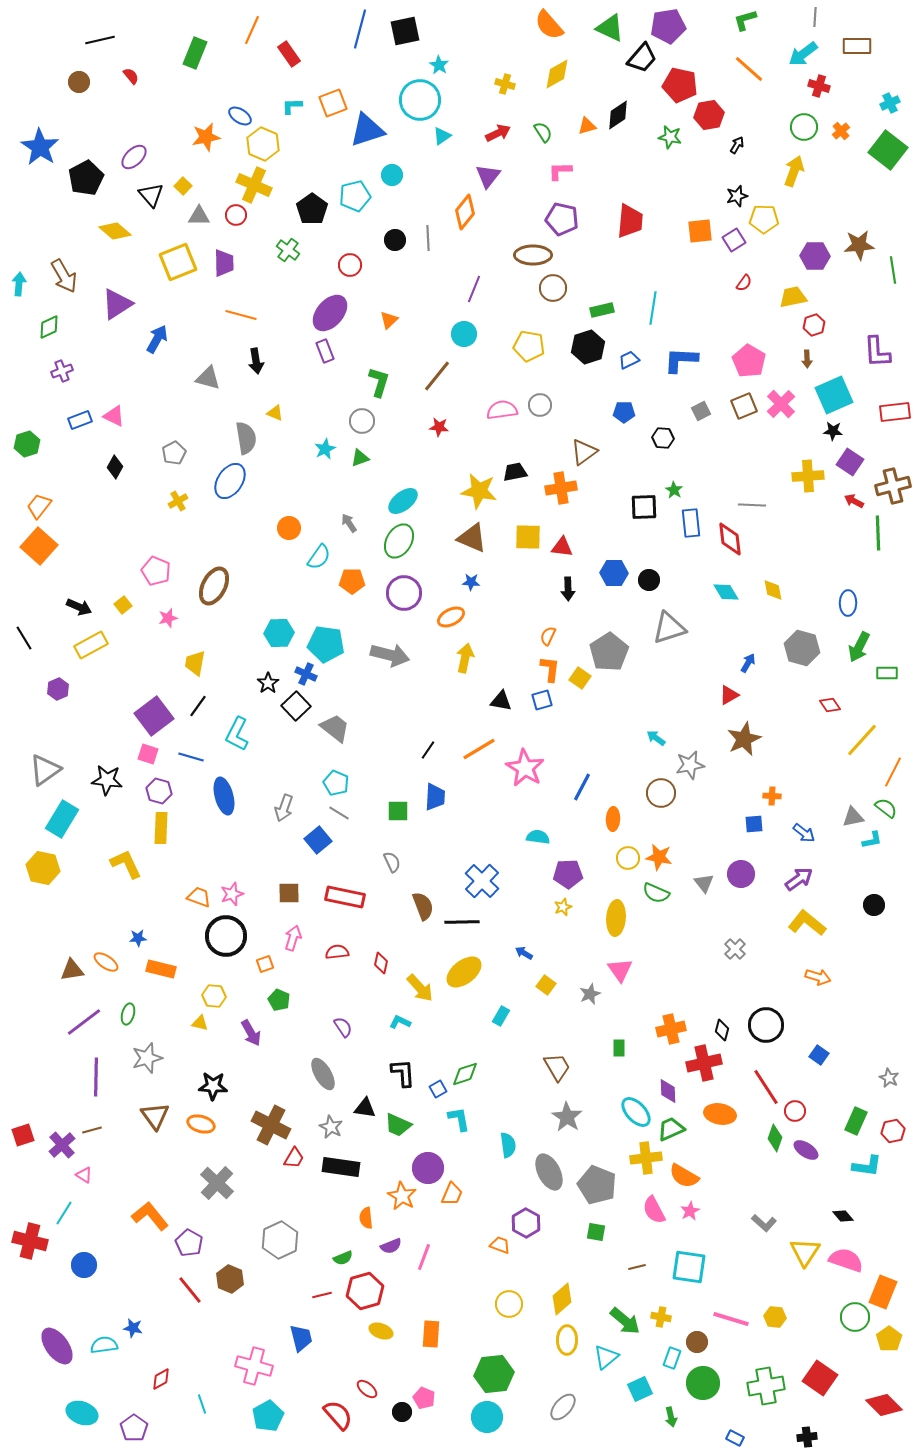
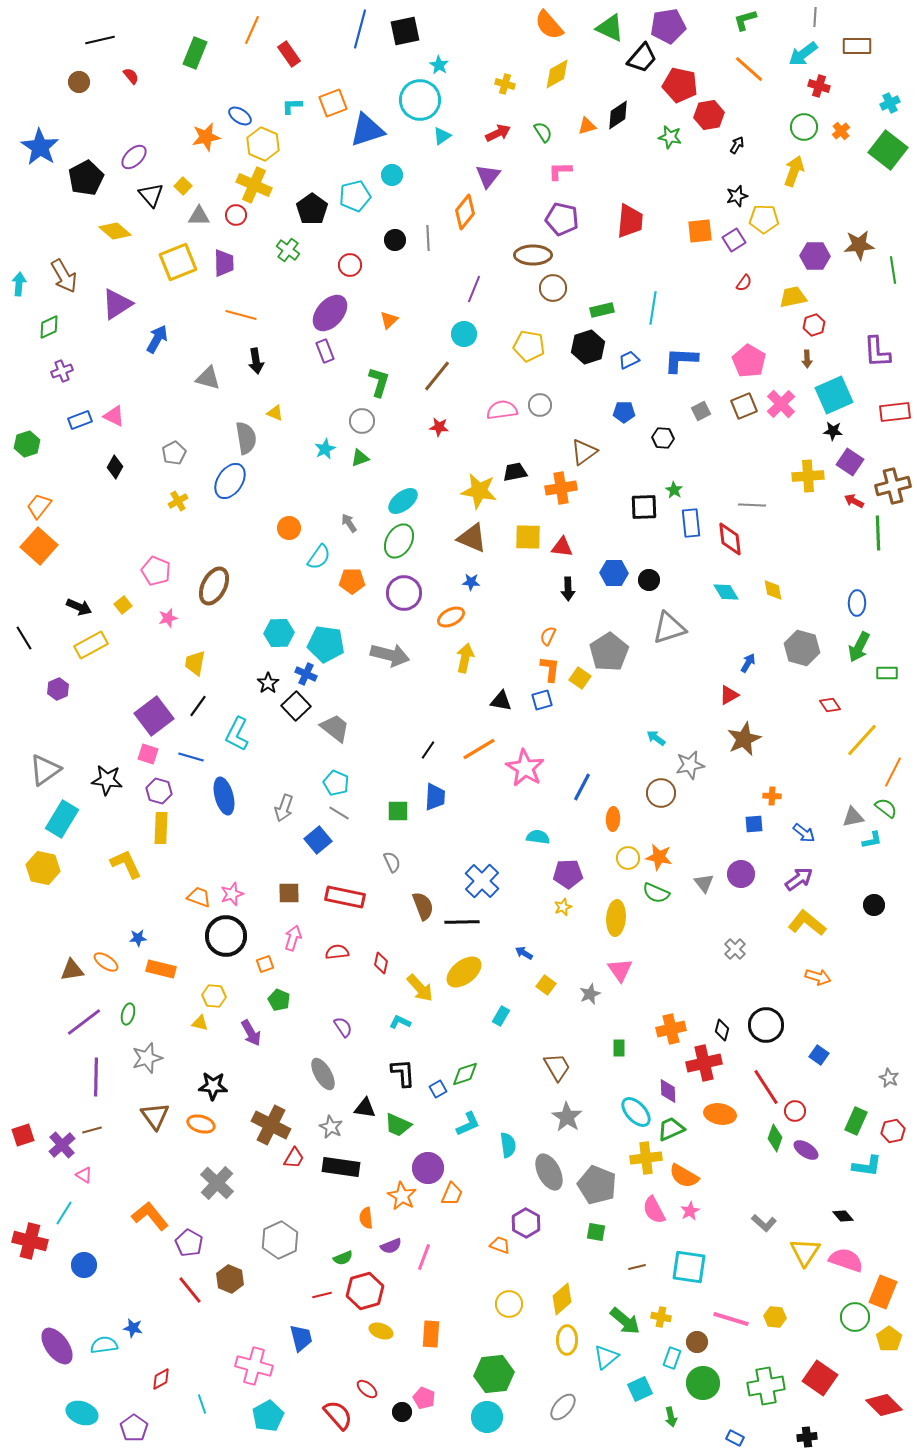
blue ellipse at (848, 603): moved 9 px right
cyan L-shape at (459, 1119): moved 9 px right, 5 px down; rotated 76 degrees clockwise
